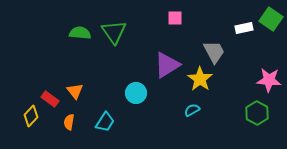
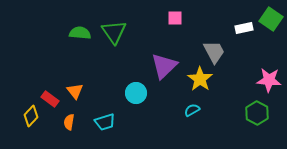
purple triangle: moved 3 px left, 1 px down; rotated 12 degrees counterclockwise
cyan trapezoid: rotated 40 degrees clockwise
